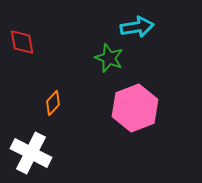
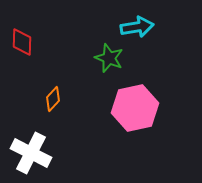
red diamond: rotated 12 degrees clockwise
orange diamond: moved 4 px up
pink hexagon: rotated 9 degrees clockwise
